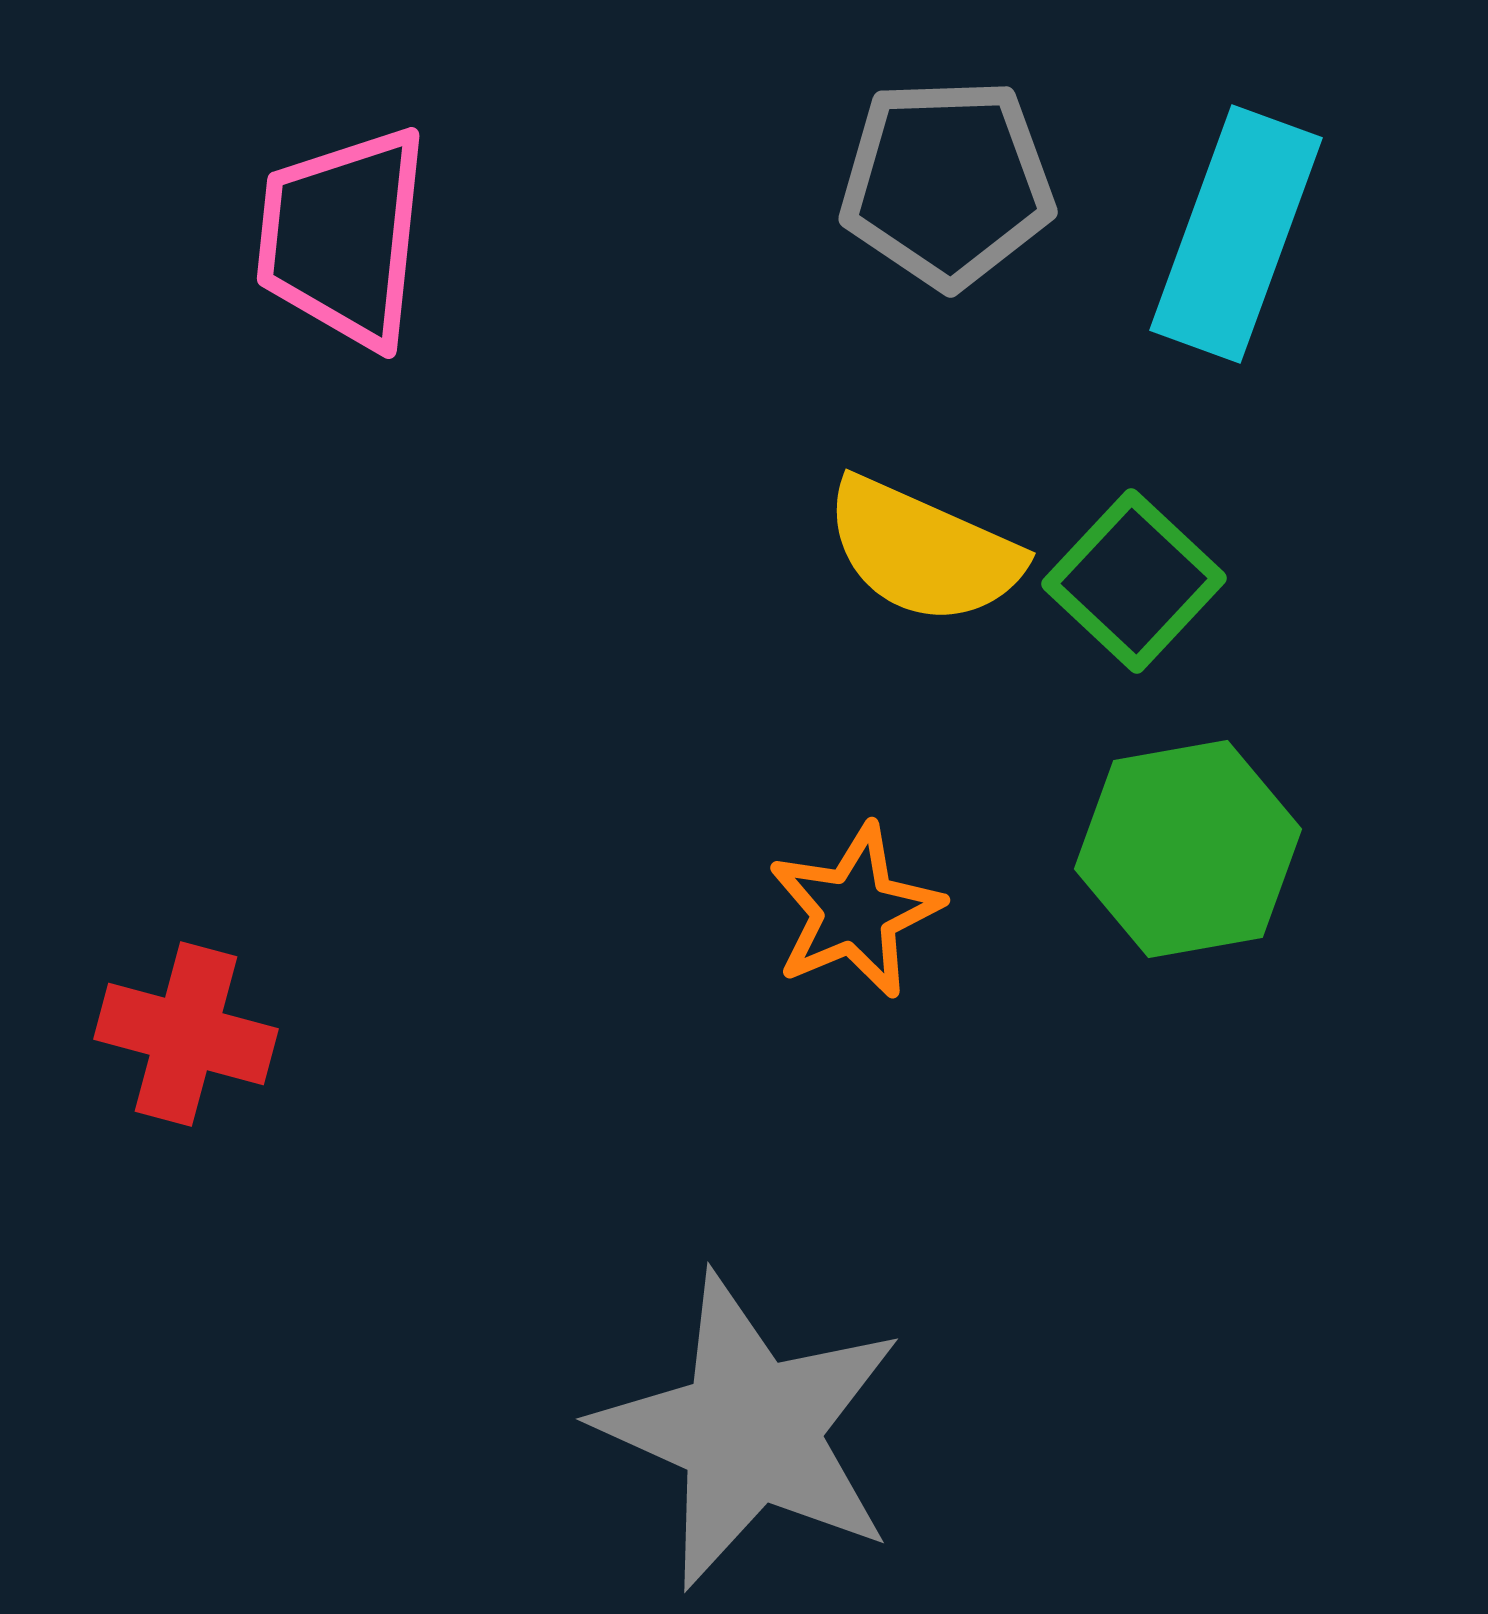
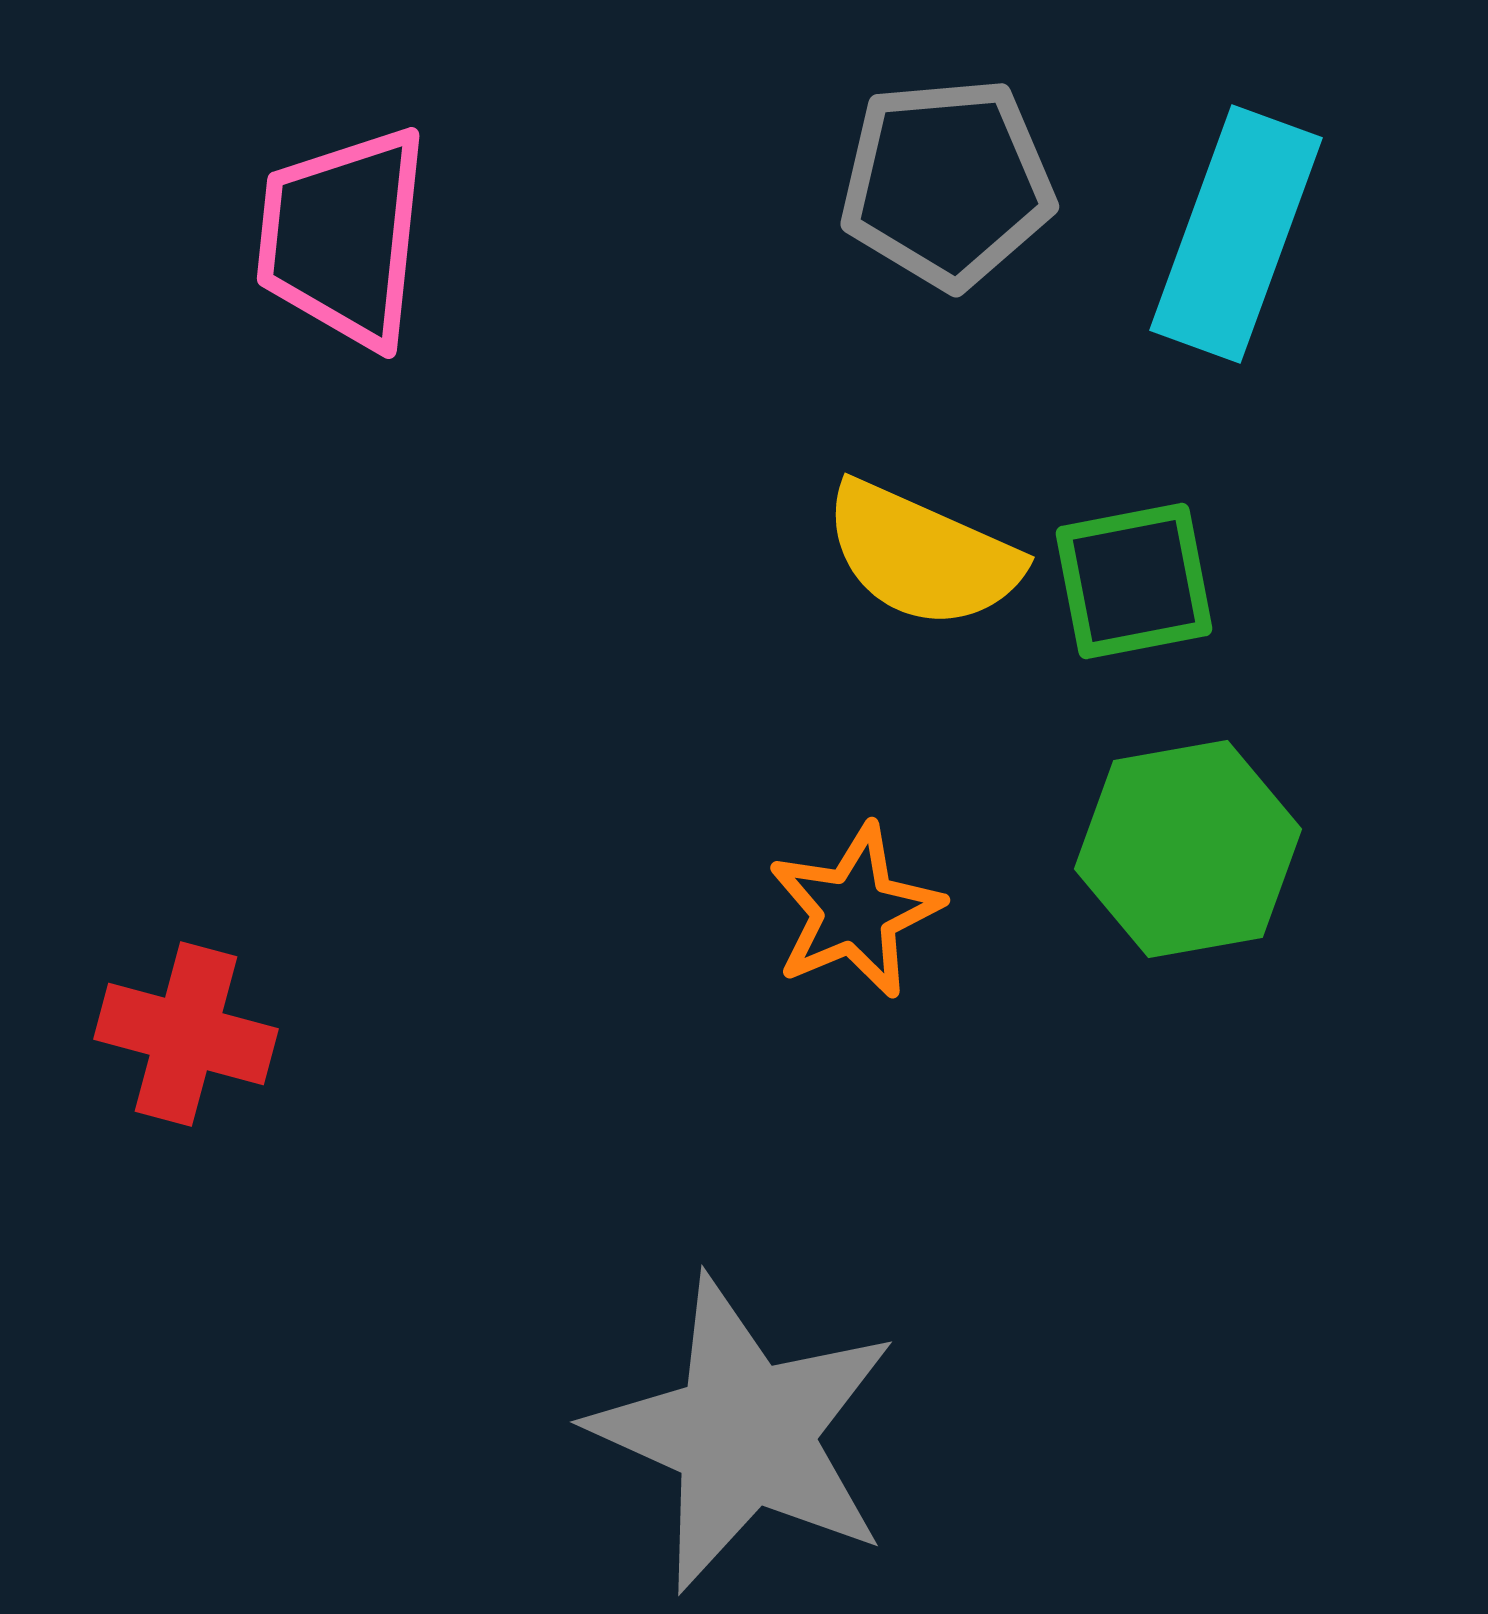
gray pentagon: rotated 3 degrees counterclockwise
yellow semicircle: moved 1 px left, 4 px down
green square: rotated 36 degrees clockwise
gray star: moved 6 px left, 3 px down
